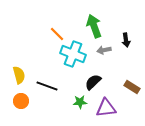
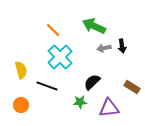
green arrow: rotated 45 degrees counterclockwise
orange line: moved 4 px left, 4 px up
black arrow: moved 4 px left, 6 px down
gray arrow: moved 2 px up
cyan cross: moved 13 px left, 3 px down; rotated 25 degrees clockwise
yellow semicircle: moved 2 px right, 5 px up
black semicircle: moved 1 px left
orange circle: moved 4 px down
purple triangle: moved 3 px right
